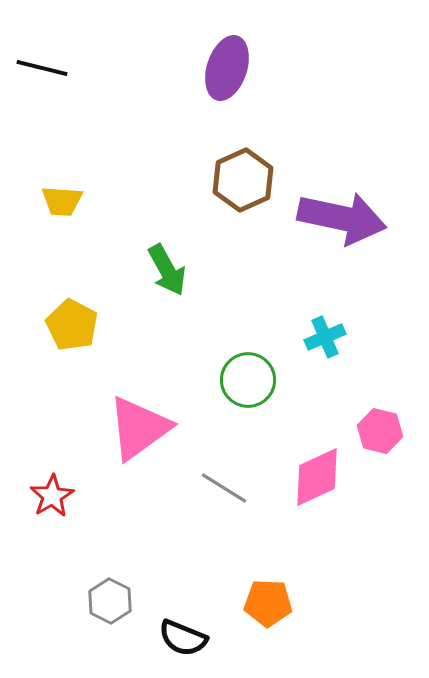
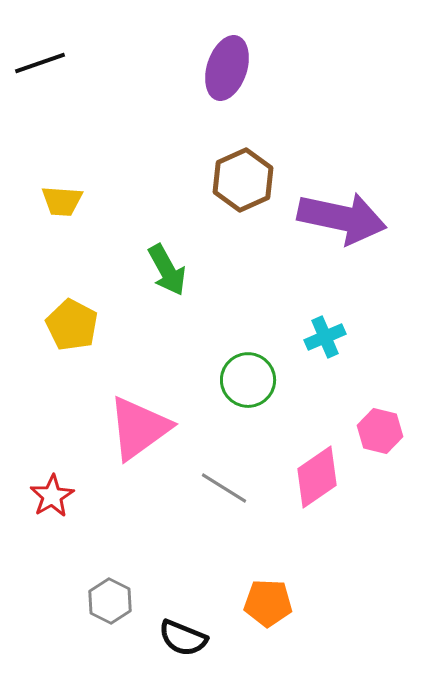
black line: moved 2 px left, 5 px up; rotated 33 degrees counterclockwise
pink diamond: rotated 10 degrees counterclockwise
